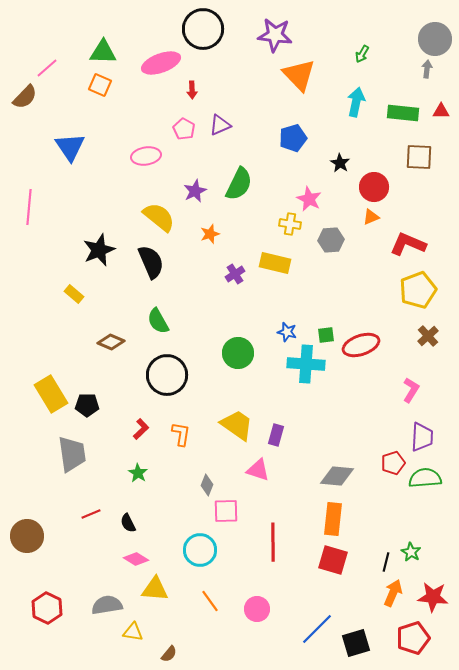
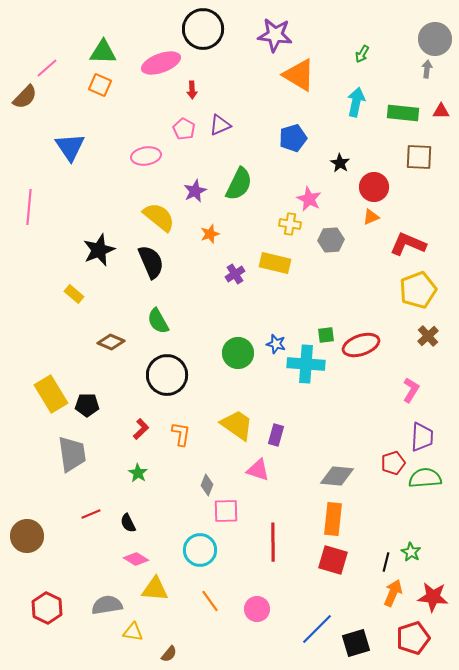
orange triangle at (299, 75): rotated 15 degrees counterclockwise
blue star at (287, 332): moved 11 px left, 12 px down
